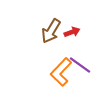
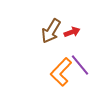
purple line: rotated 15 degrees clockwise
